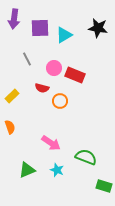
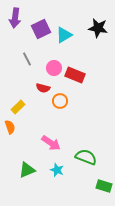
purple arrow: moved 1 px right, 1 px up
purple square: moved 1 px right, 1 px down; rotated 24 degrees counterclockwise
red semicircle: moved 1 px right
yellow rectangle: moved 6 px right, 11 px down
